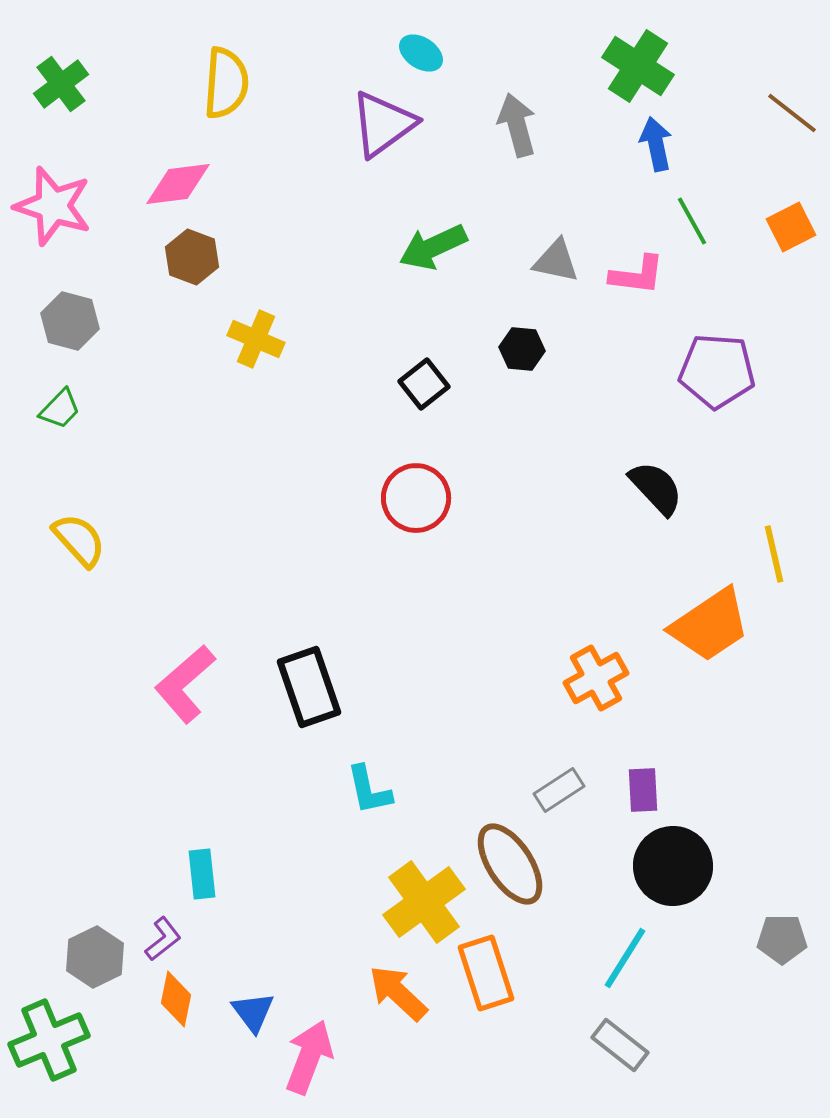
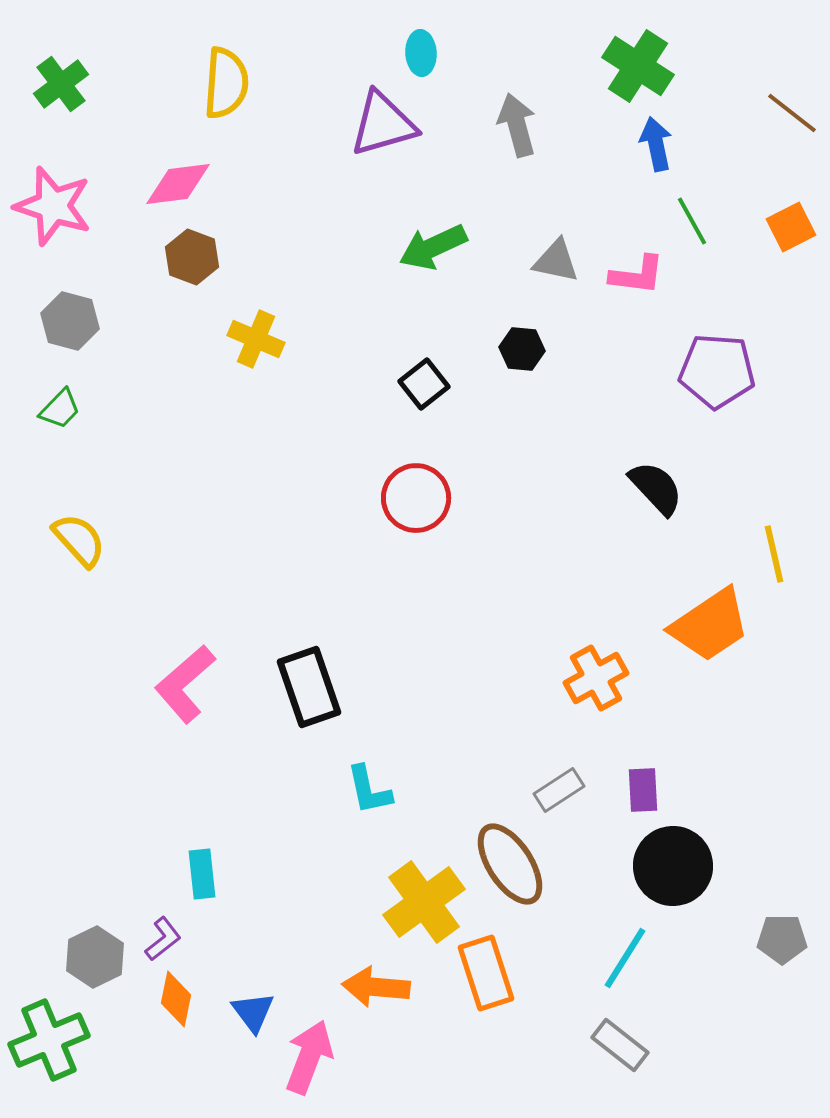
cyan ellipse at (421, 53): rotated 54 degrees clockwise
purple triangle at (383, 124): rotated 20 degrees clockwise
orange arrow at (398, 993): moved 22 px left, 6 px up; rotated 38 degrees counterclockwise
